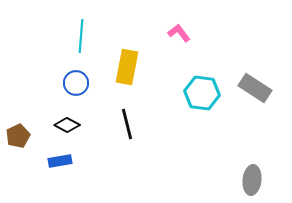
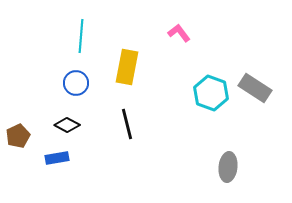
cyan hexagon: moved 9 px right; rotated 12 degrees clockwise
blue rectangle: moved 3 px left, 3 px up
gray ellipse: moved 24 px left, 13 px up
